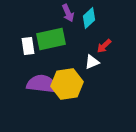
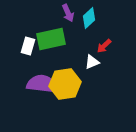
white rectangle: rotated 24 degrees clockwise
yellow hexagon: moved 2 px left
